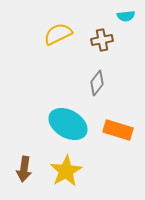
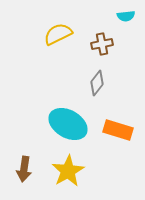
brown cross: moved 4 px down
yellow star: moved 2 px right
